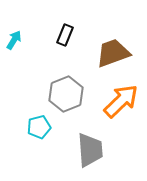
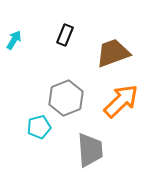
gray hexagon: moved 4 px down
